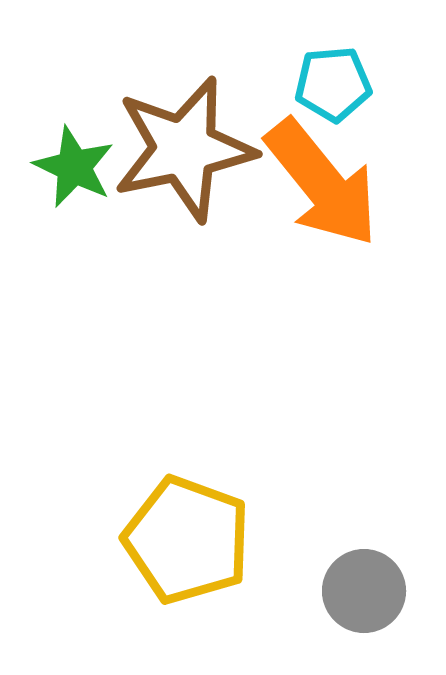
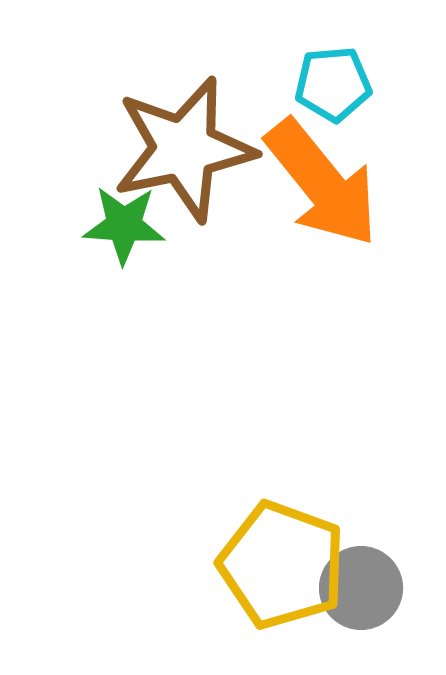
green star: moved 50 px right, 58 px down; rotated 22 degrees counterclockwise
yellow pentagon: moved 95 px right, 25 px down
gray circle: moved 3 px left, 3 px up
